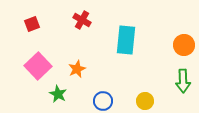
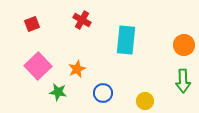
green star: moved 2 px up; rotated 18 degrees counterclockwise
blue circle: moved 8 px up
